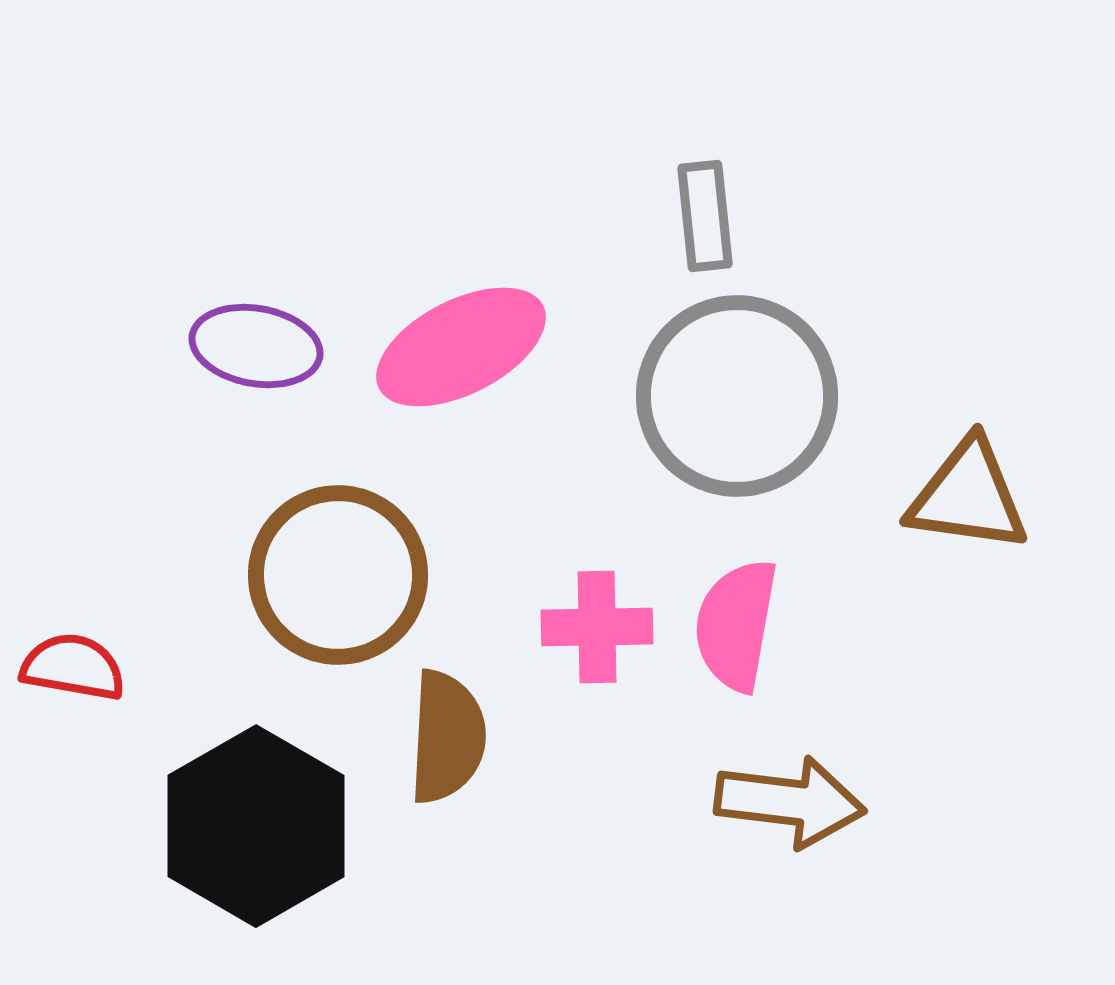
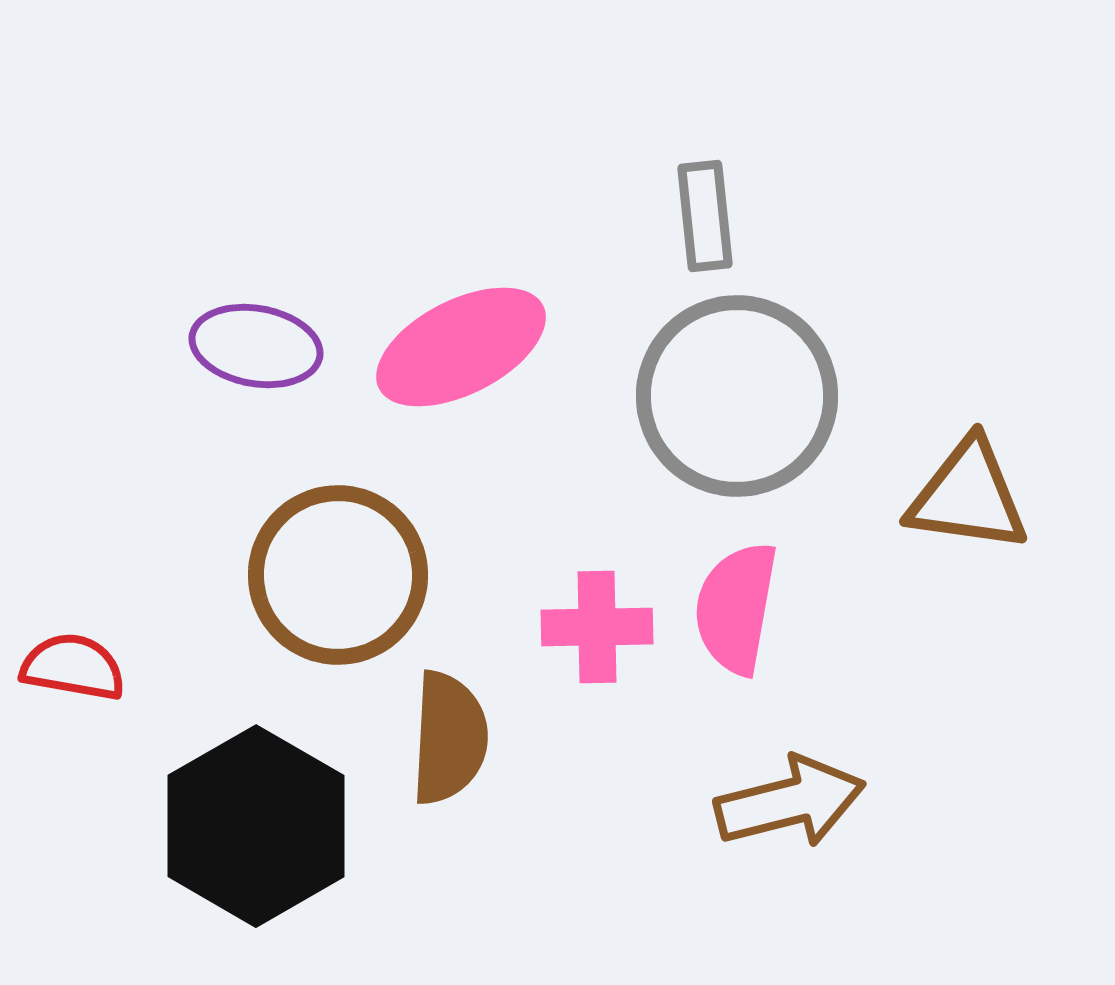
pink semicircle: moved 17 px up
brown semicircle: moved 2 px right, 1 px down
brown arrow: rotated 21 degrees counterclockwise
